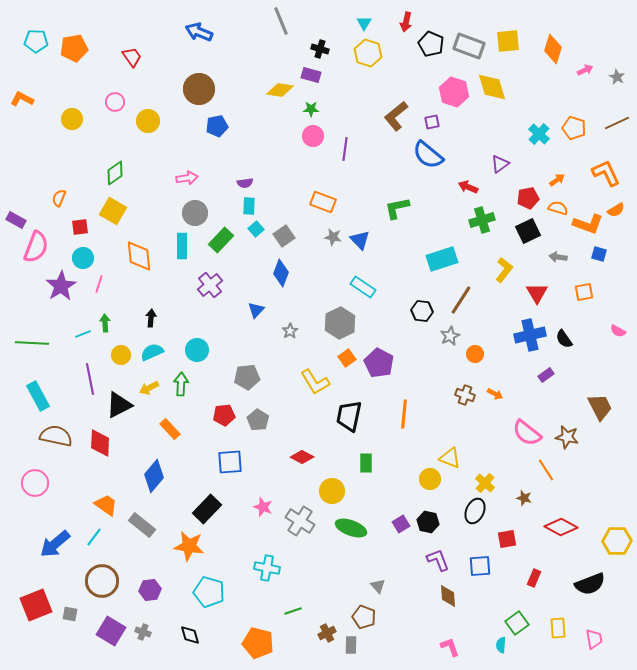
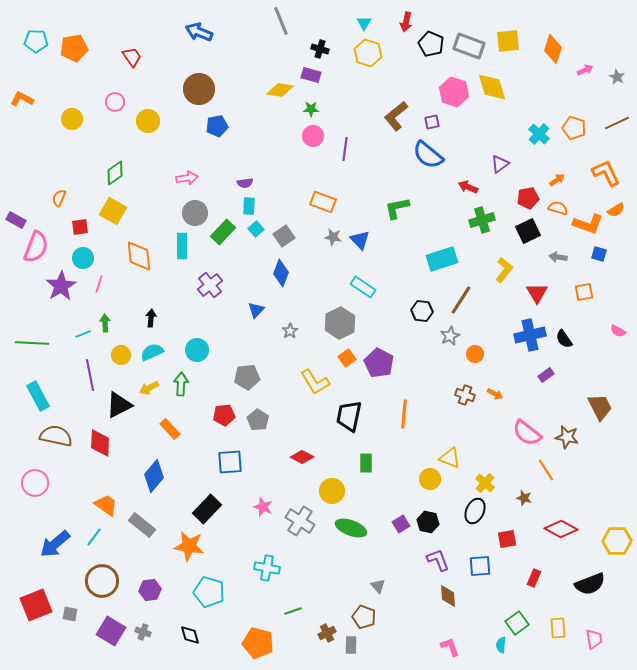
green rectangle at (221, 240): moved 2 px right, 8 px up
purple line at (90, 379): moved 4 px up
red diamond at (561, 527): moved 2 px down
